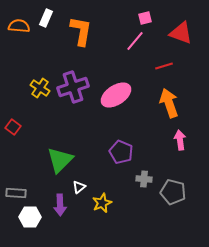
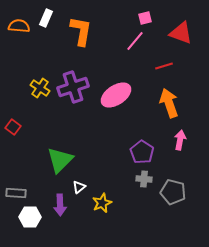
pink arrow: rotated 18 degrees clockwise
purple pentagon: moved 21 px right; rotated 10 degrees clockwise
